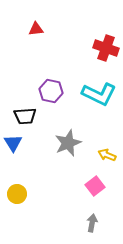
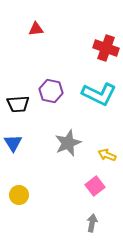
black trapezoid: moved 7 px left, 12 px up
yellow circle: moved 2 px right, 1 px down
